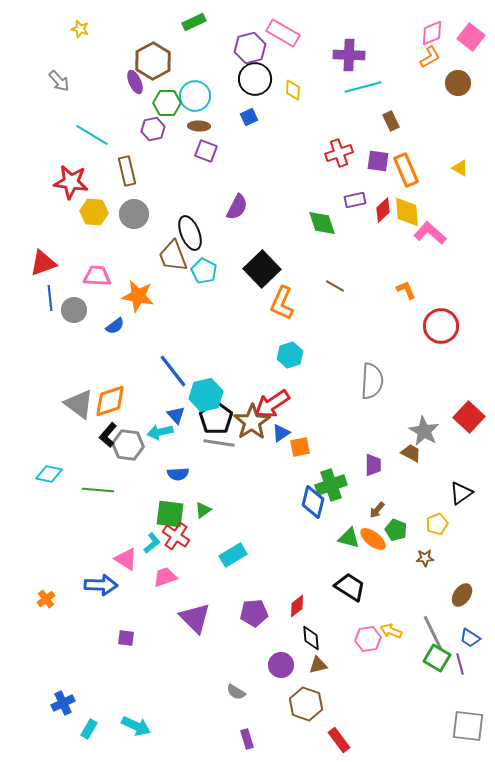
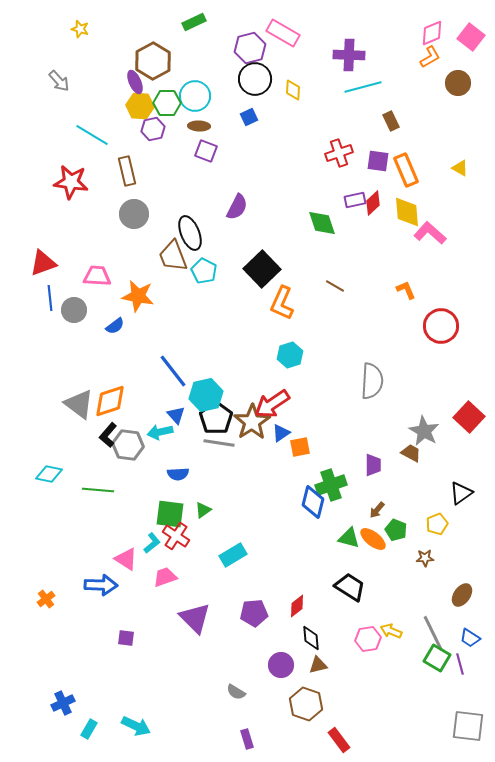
red diamond at (383, 210): moved 10 px left, 7 px up
yellow hexagon at (94, 212): moved 46 px right, 106 px up
